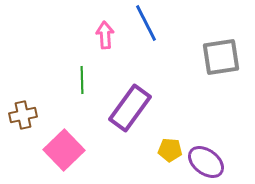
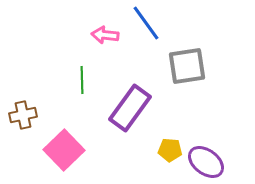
blue line: rotated 9 degrees counterclockwise
pink arrow: rotated 80 degrees counterclockwise
gray square: moved 34 px left, 9 px down
